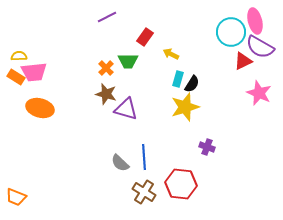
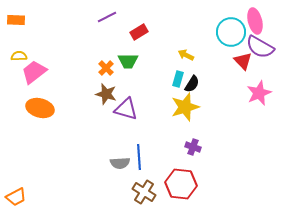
red rectangle: moved 6 px left, 5 px up; rotated 24 degrees clockwise
yellow arrow: moved 15 px right, 1 px down
red triangle: rotated 48 degrees counterclockwise
pink trapezoid: rotated 148 degrees clockwise
orange rectangle: moved 57 px up; rotated 30 degrees counterclockwise
pink star: rotated 25 degrees clockwise
purple cross: moved 14 px left
blue line: moved 5 px left
gray semicircle: rotated 48 degrees counterclockwise
orange trapezoid: rotated 50 degrees counterclockwise
